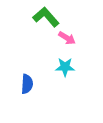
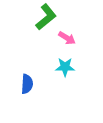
green L-shape: rotated 92 degrees clockwise
